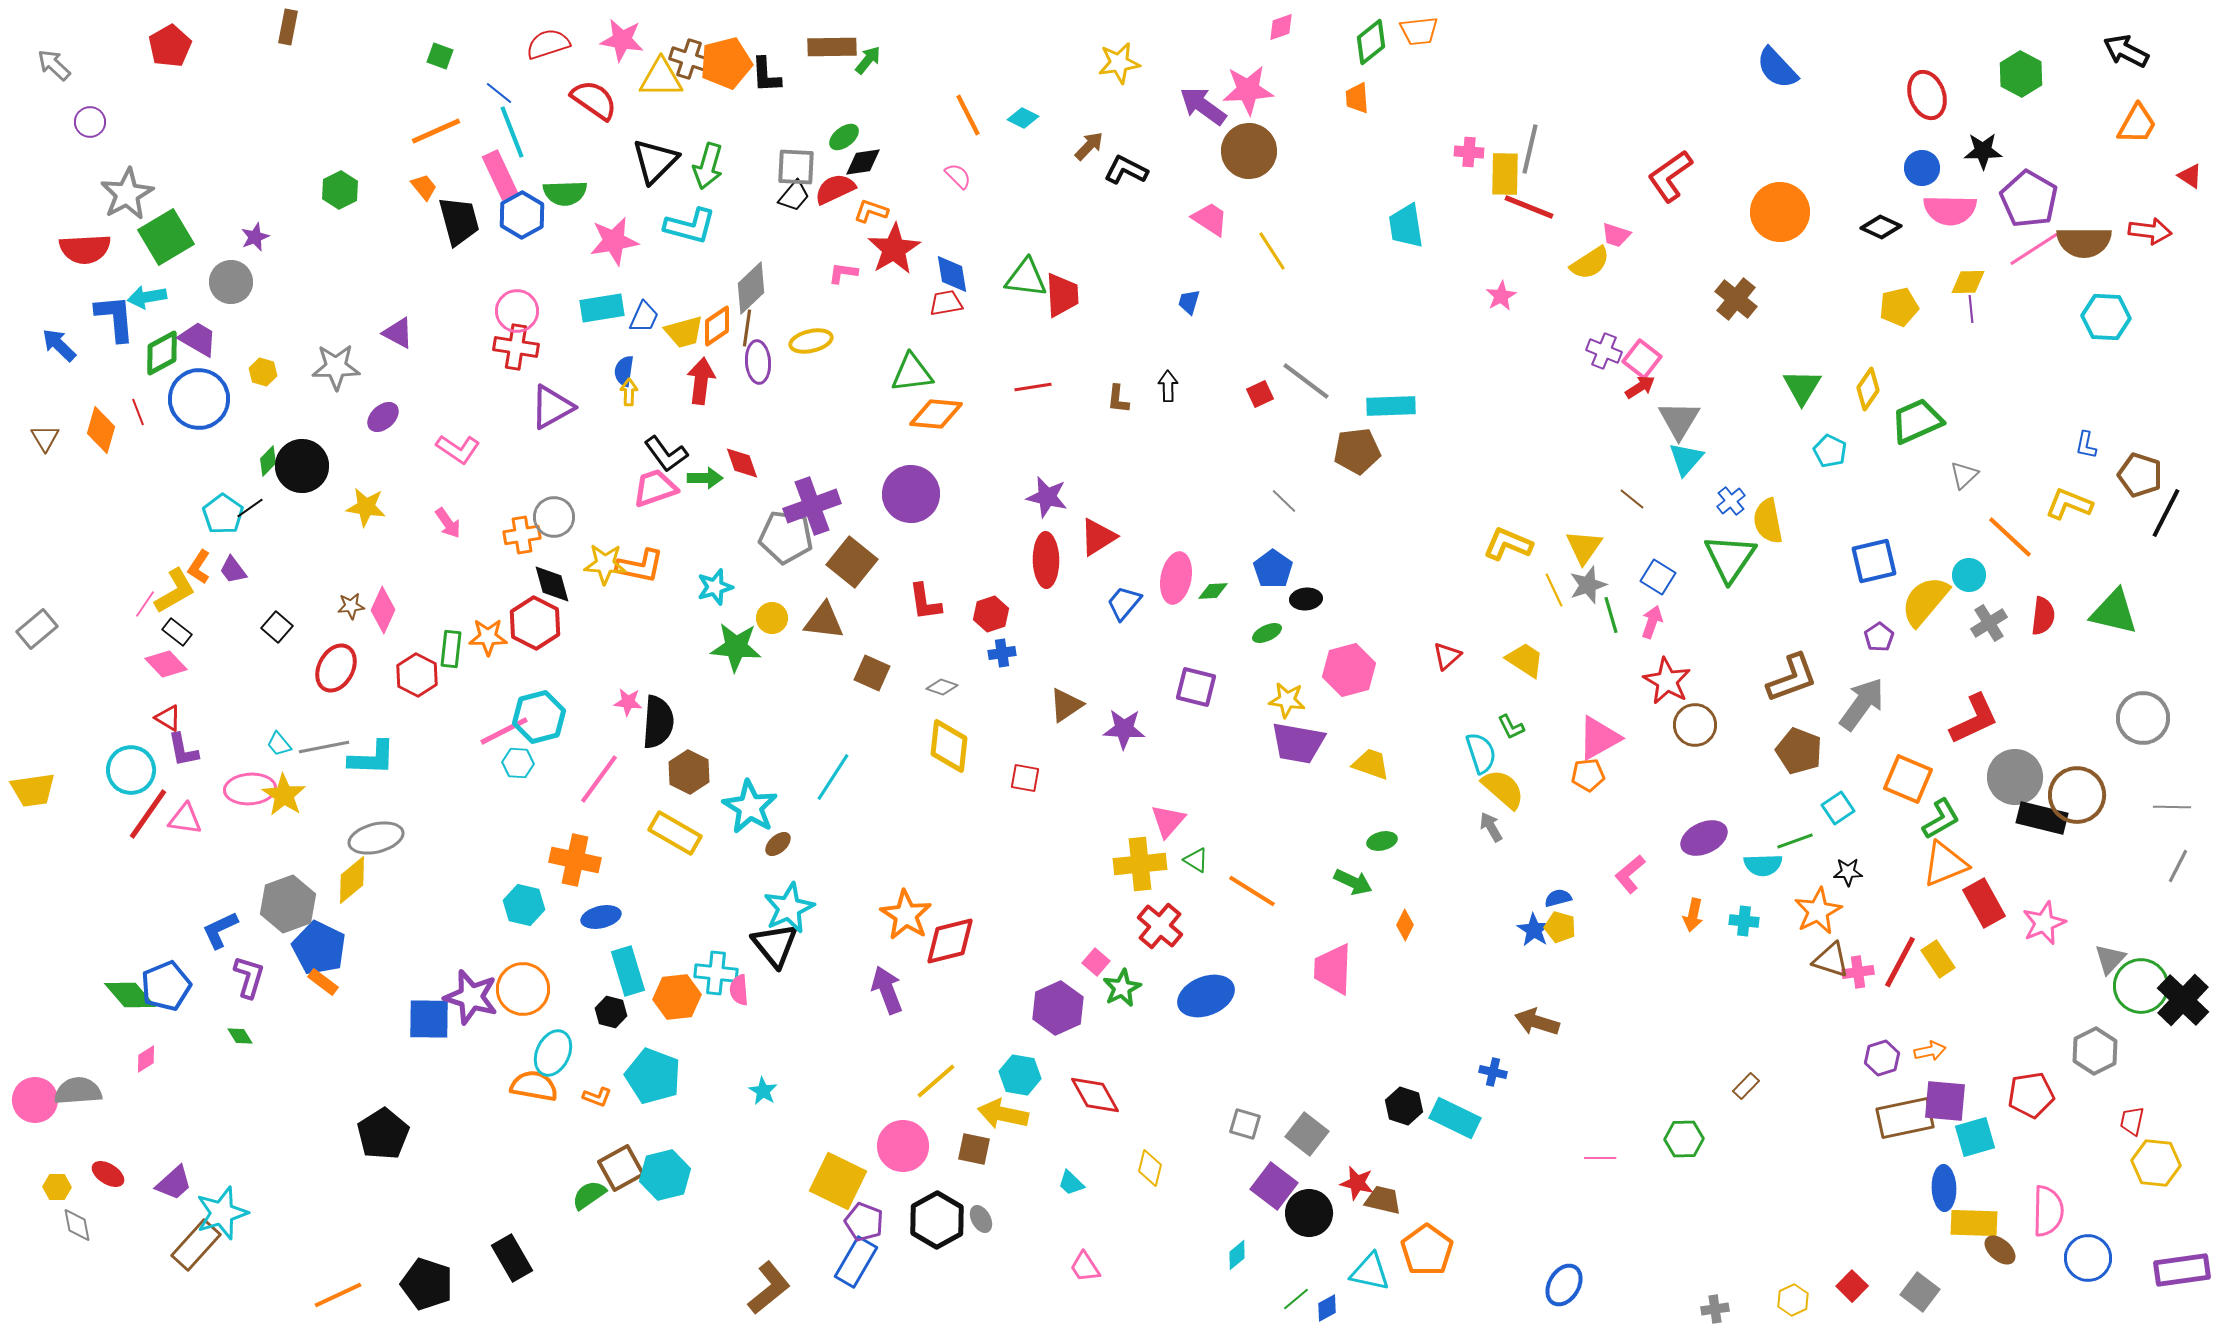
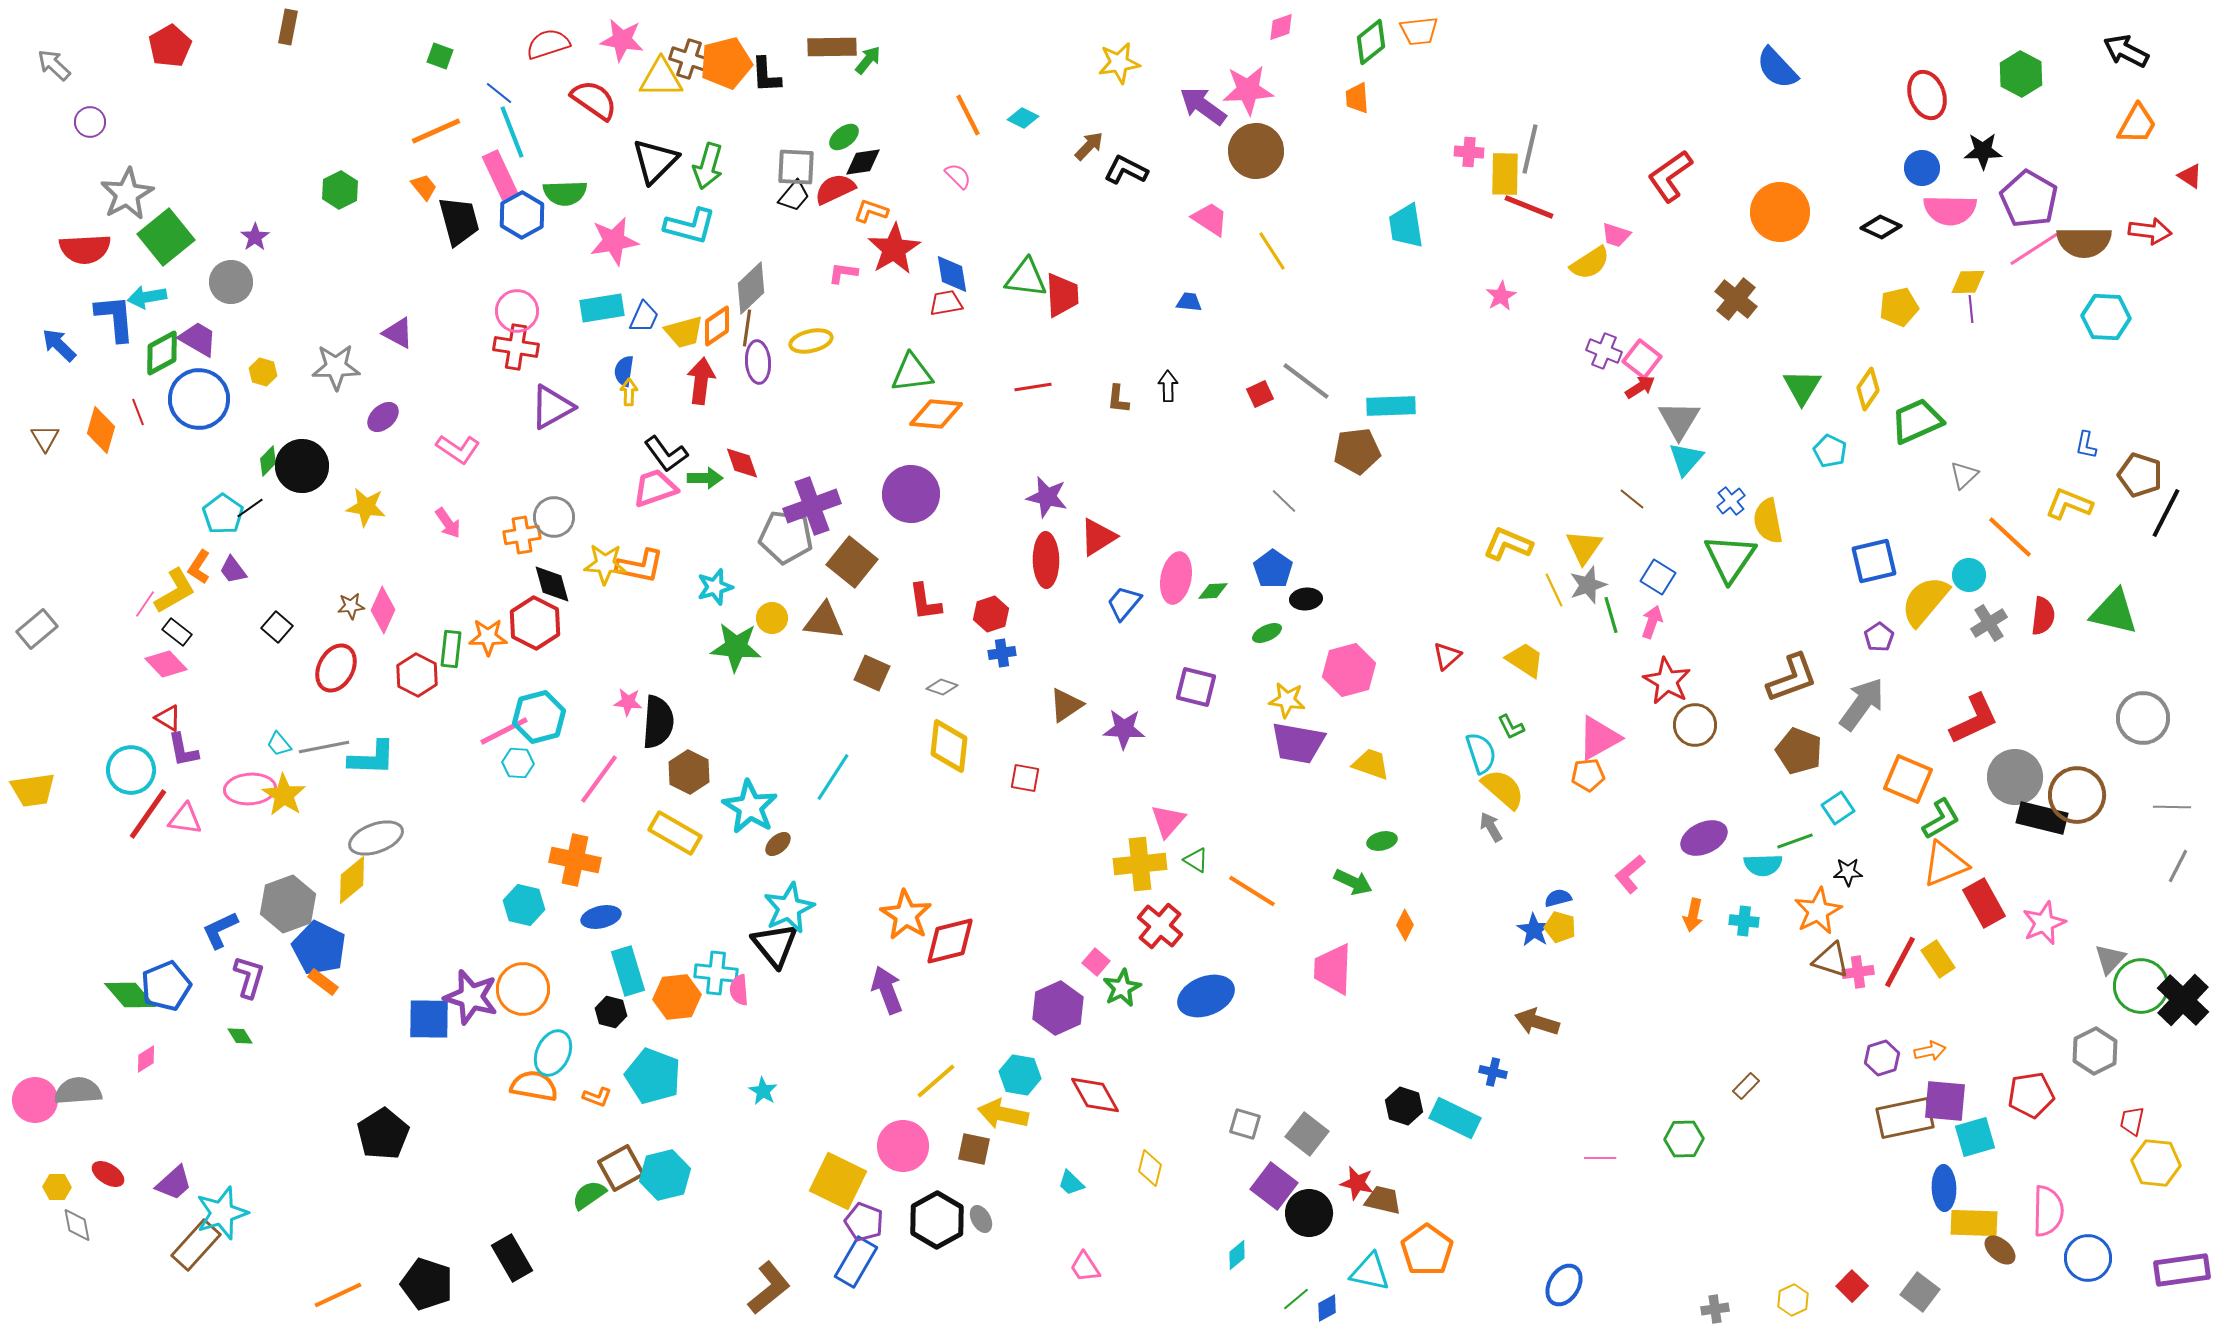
brown circle at (1249, 151): moved 7 px right
green square at (166, 237): rotated 8 degrees counterclockwise
purple star at (255, 237): rotated 12 degrees counterclockwise
blue trapezoid at (1189, 302): rotated 80 degrees clockwise
gray ellipse at (376, 838): rotated 6 degrees counterclockwise
